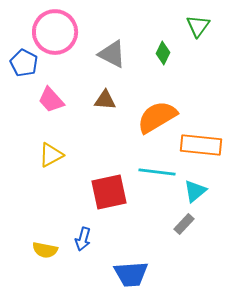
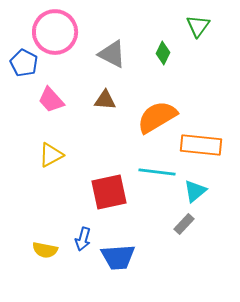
blue trapezoid: moved 13 px left, 17 px up
